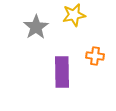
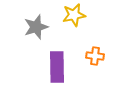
gray star: rotated 15 degrees clockwise
purple rectangle: moved 5 px left, 5 px up
